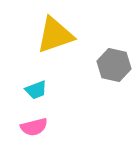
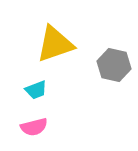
yellow triangle: moved 9 px down
